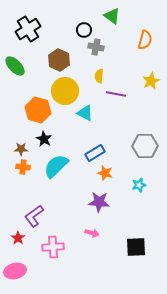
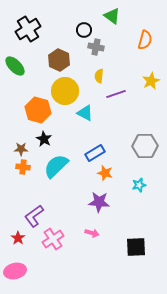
purple line: rotated 30 degrees counterclockwise
pink cross: moved 8 px up; rotated 30 degrees counterclockwise
